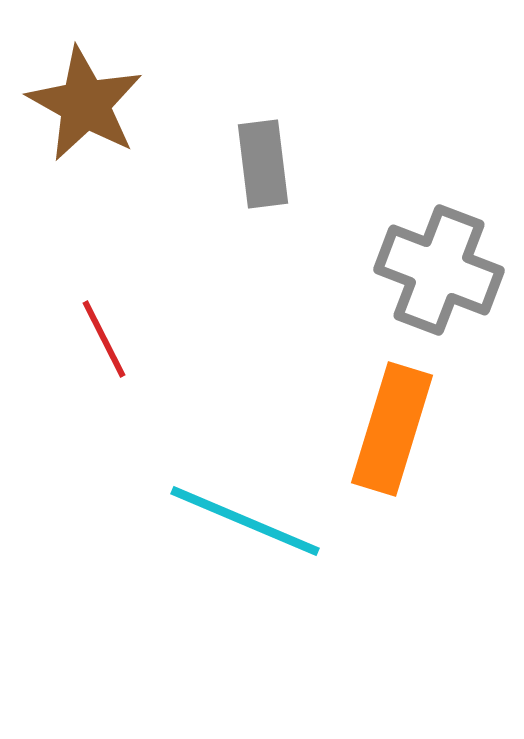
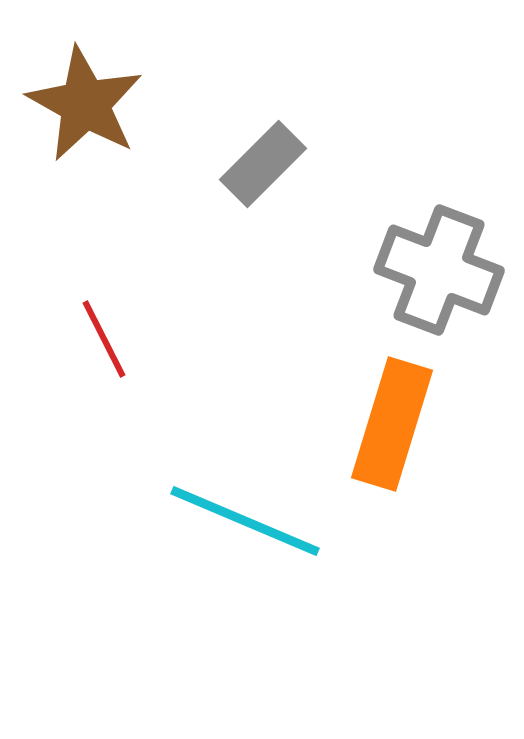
gray rectangle: rotated 52 degrees clockwise
orange rectangle: moved 5 px up
